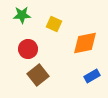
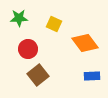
green star: moved 3 px left, 3 px down
orange diamond: rotated 64 degrees clockwise
blue rectangle: rotated 28 degrees clockwise
